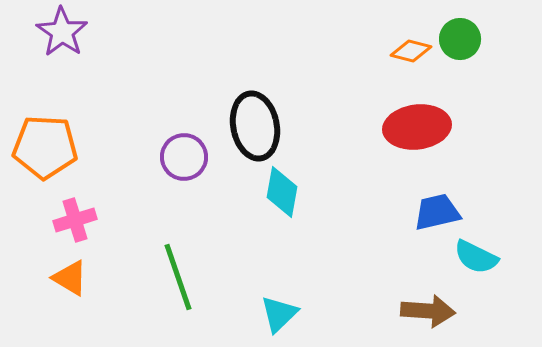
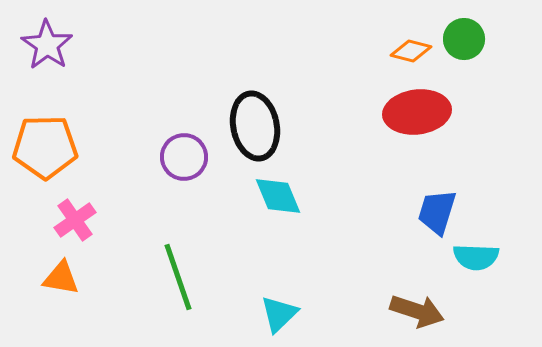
purple star: moved 15 px left, 13 px down
green circle: moved 4 px right
red ellipse: moved 15 px up
orange pentagon: rotated 4 degrees counterclockwise
cyan diamond: moved 4 px left, 4 px down; rotated 33 degrees counterclockwise
blue trapezoid: rotated 60 degrees counterclockwise
pink cross: rotated 18 degrees counterclockwise
cyan semicircle: rotated 24 degrees counterclockwise
orange triangle: moved 9 px left; rotated 21 degrees counterclockwise
brown arrow: moved 11 px left; rotated 14 degrees clockwise
